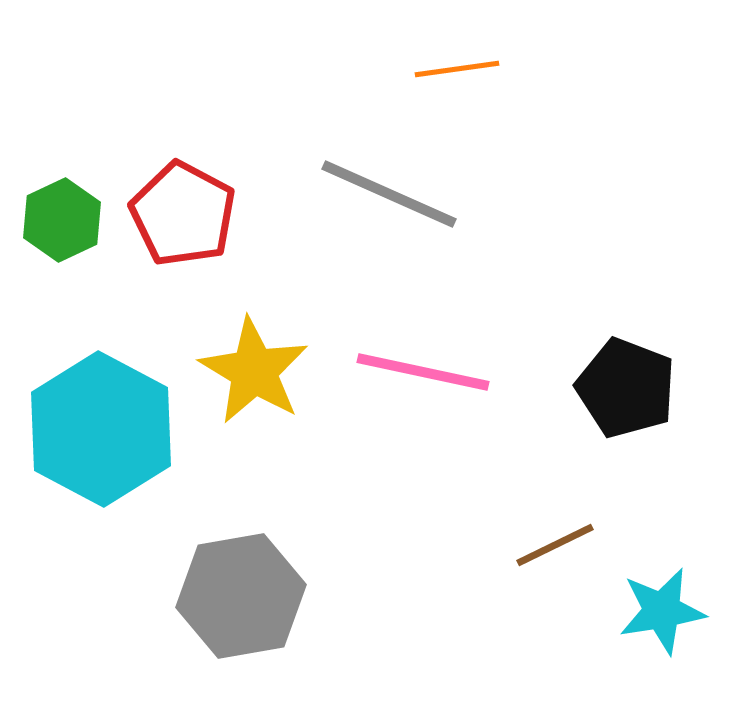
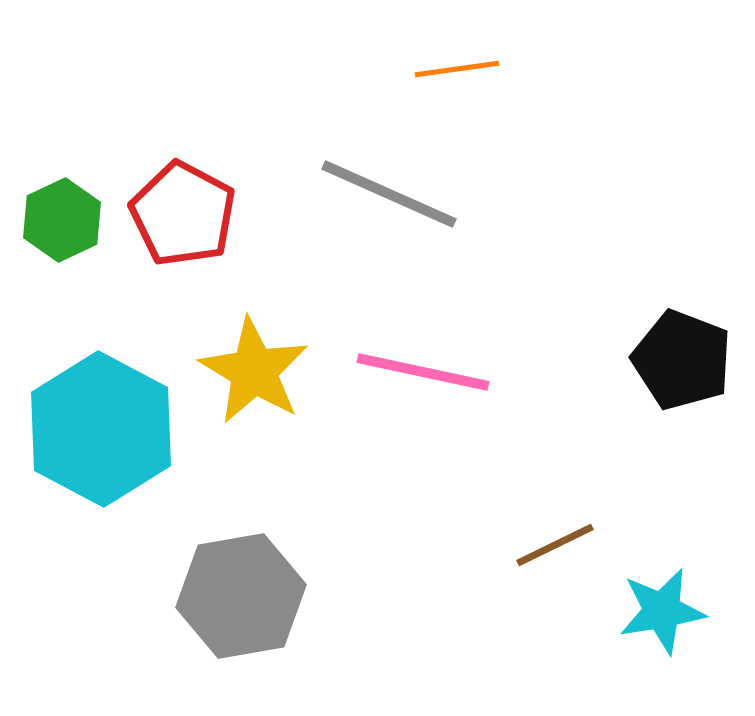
black pentagon: moved 56 px right, 28 px up
